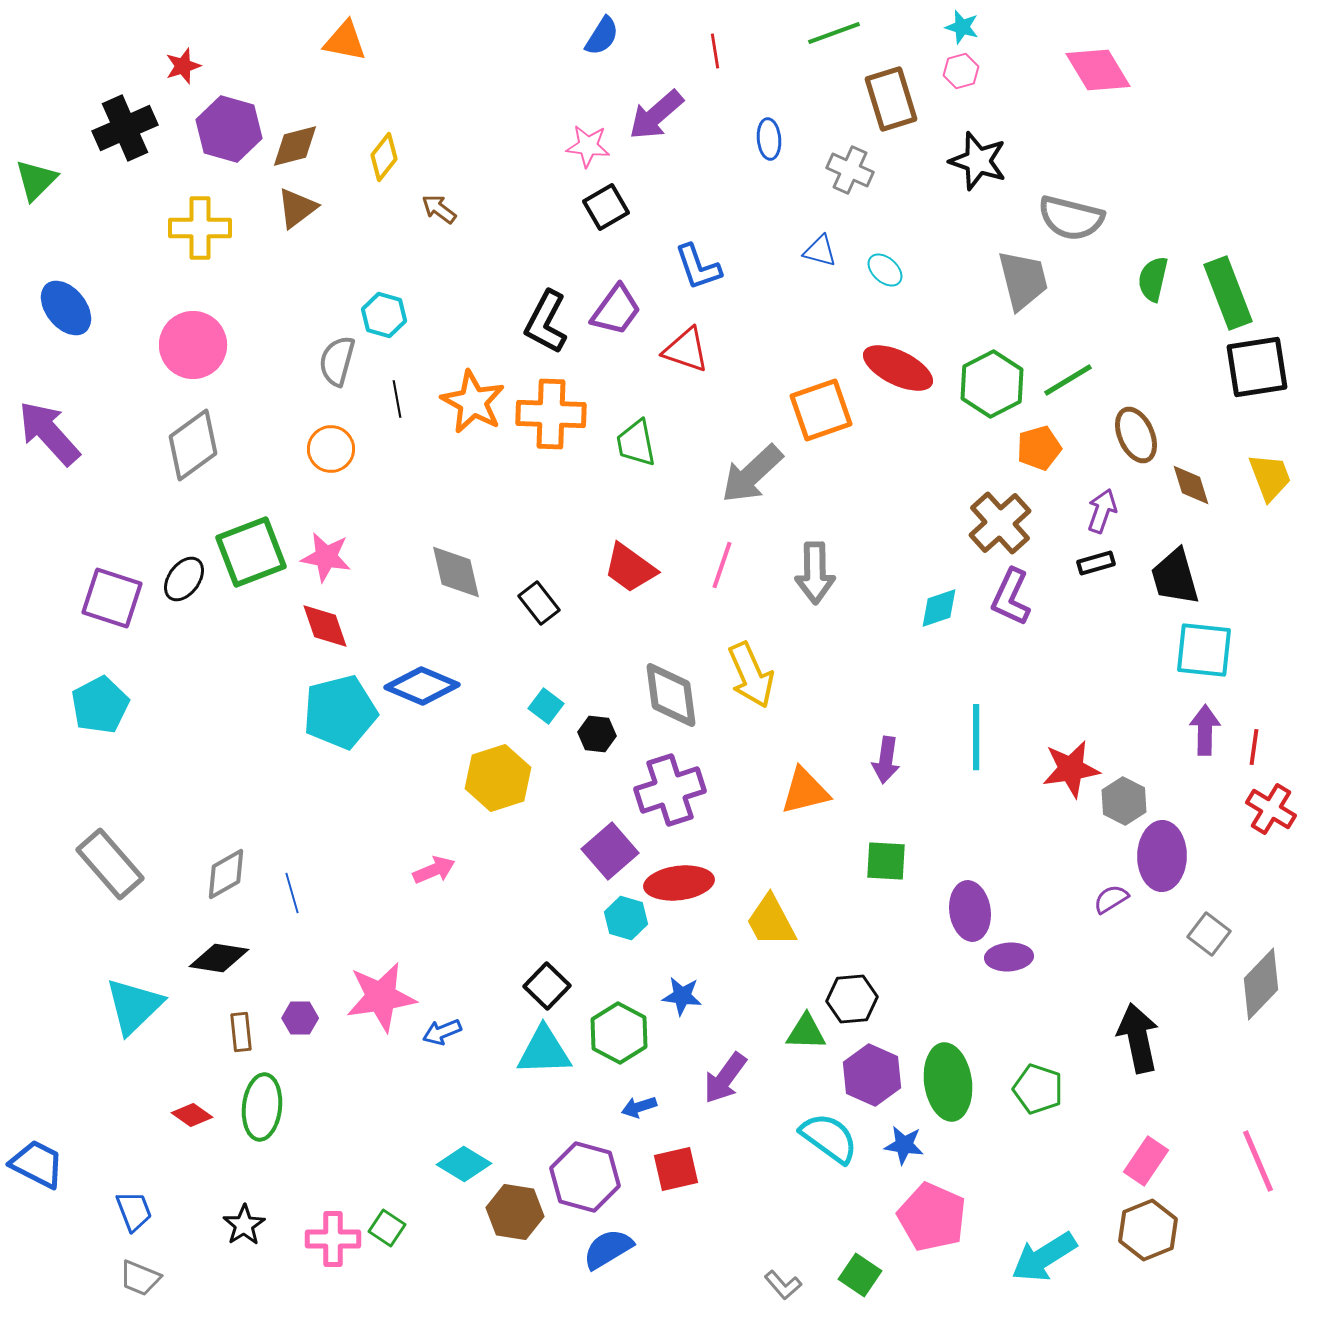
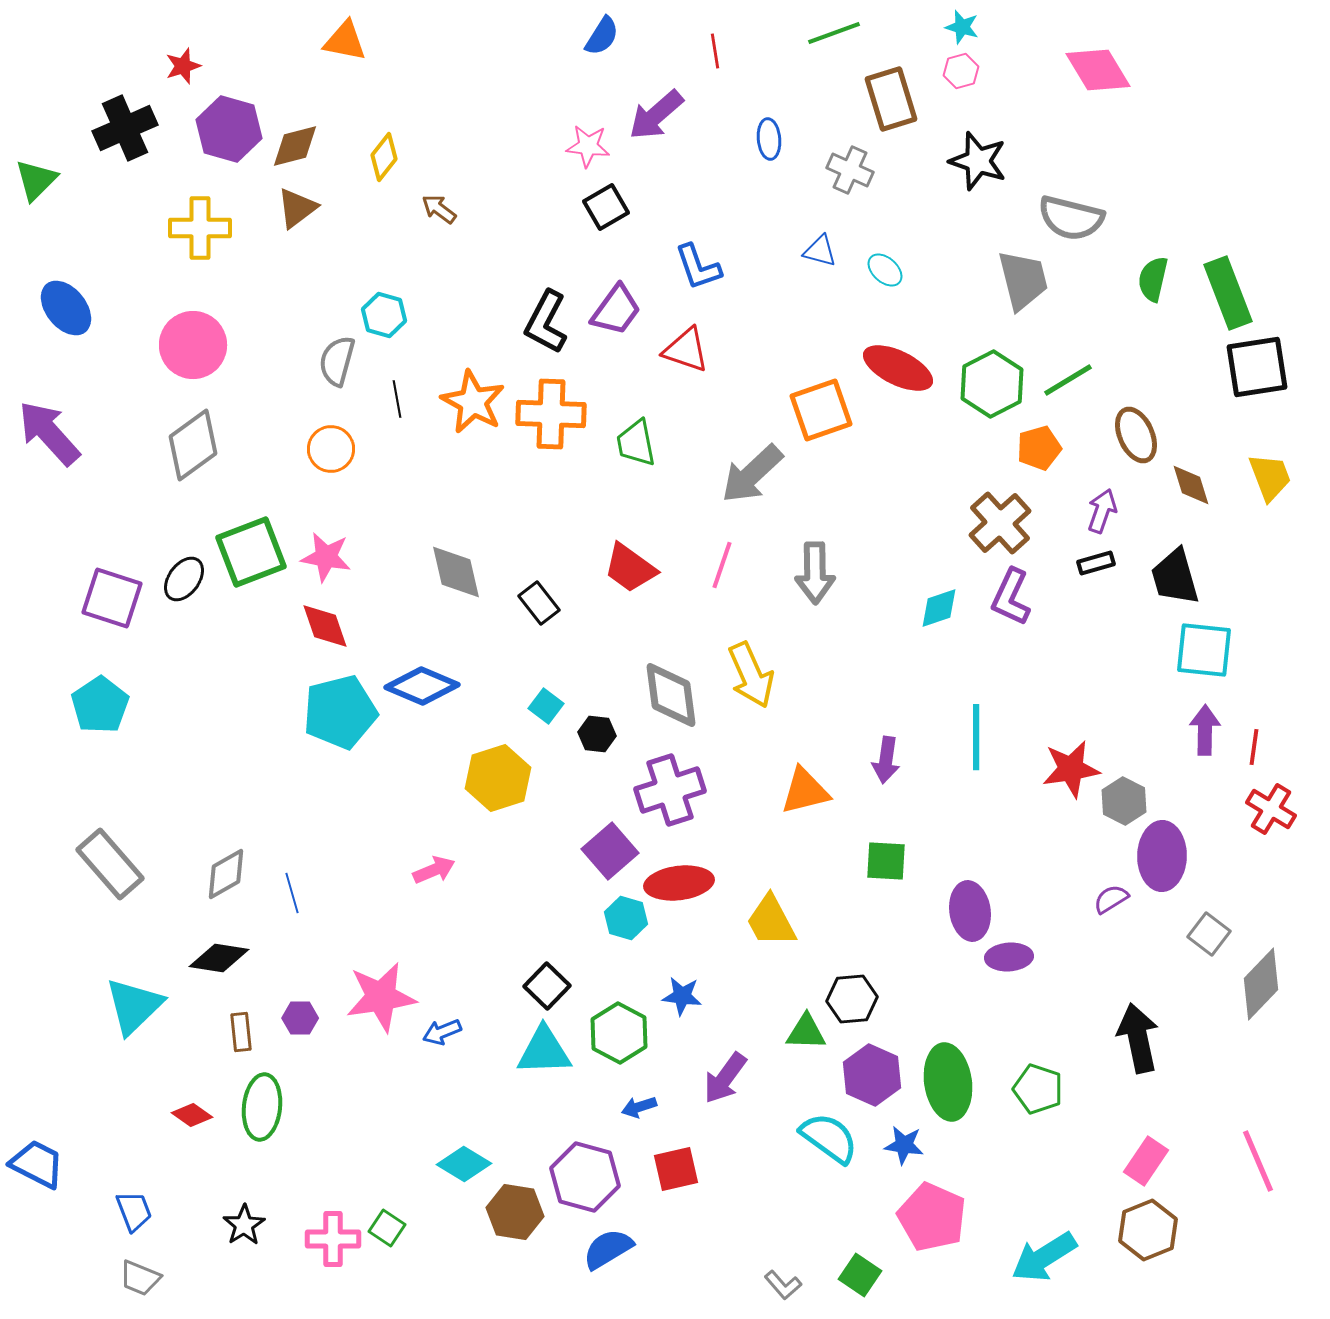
cyan pentagon at (100, 705): rotated 6 degrees counterclockwise
